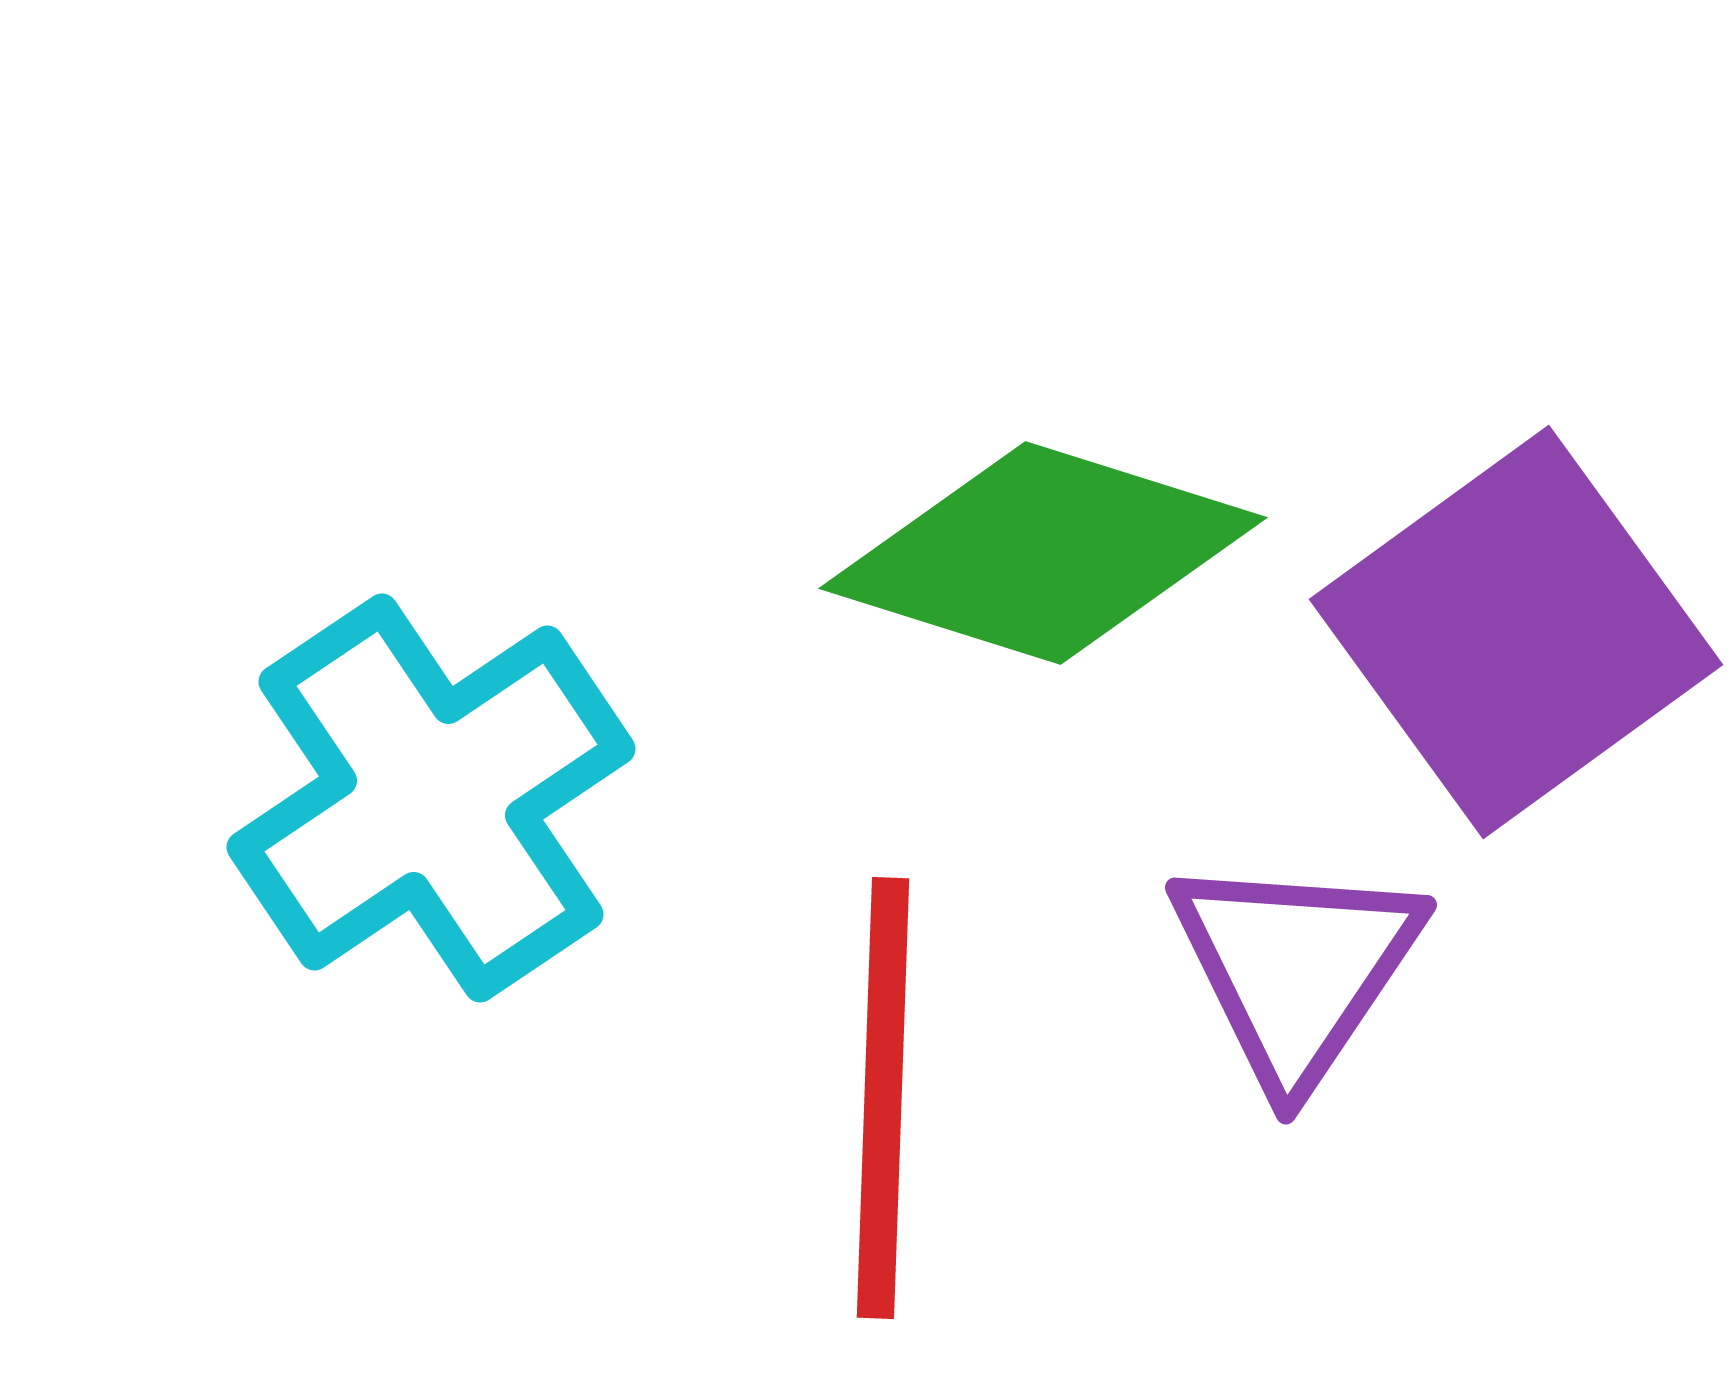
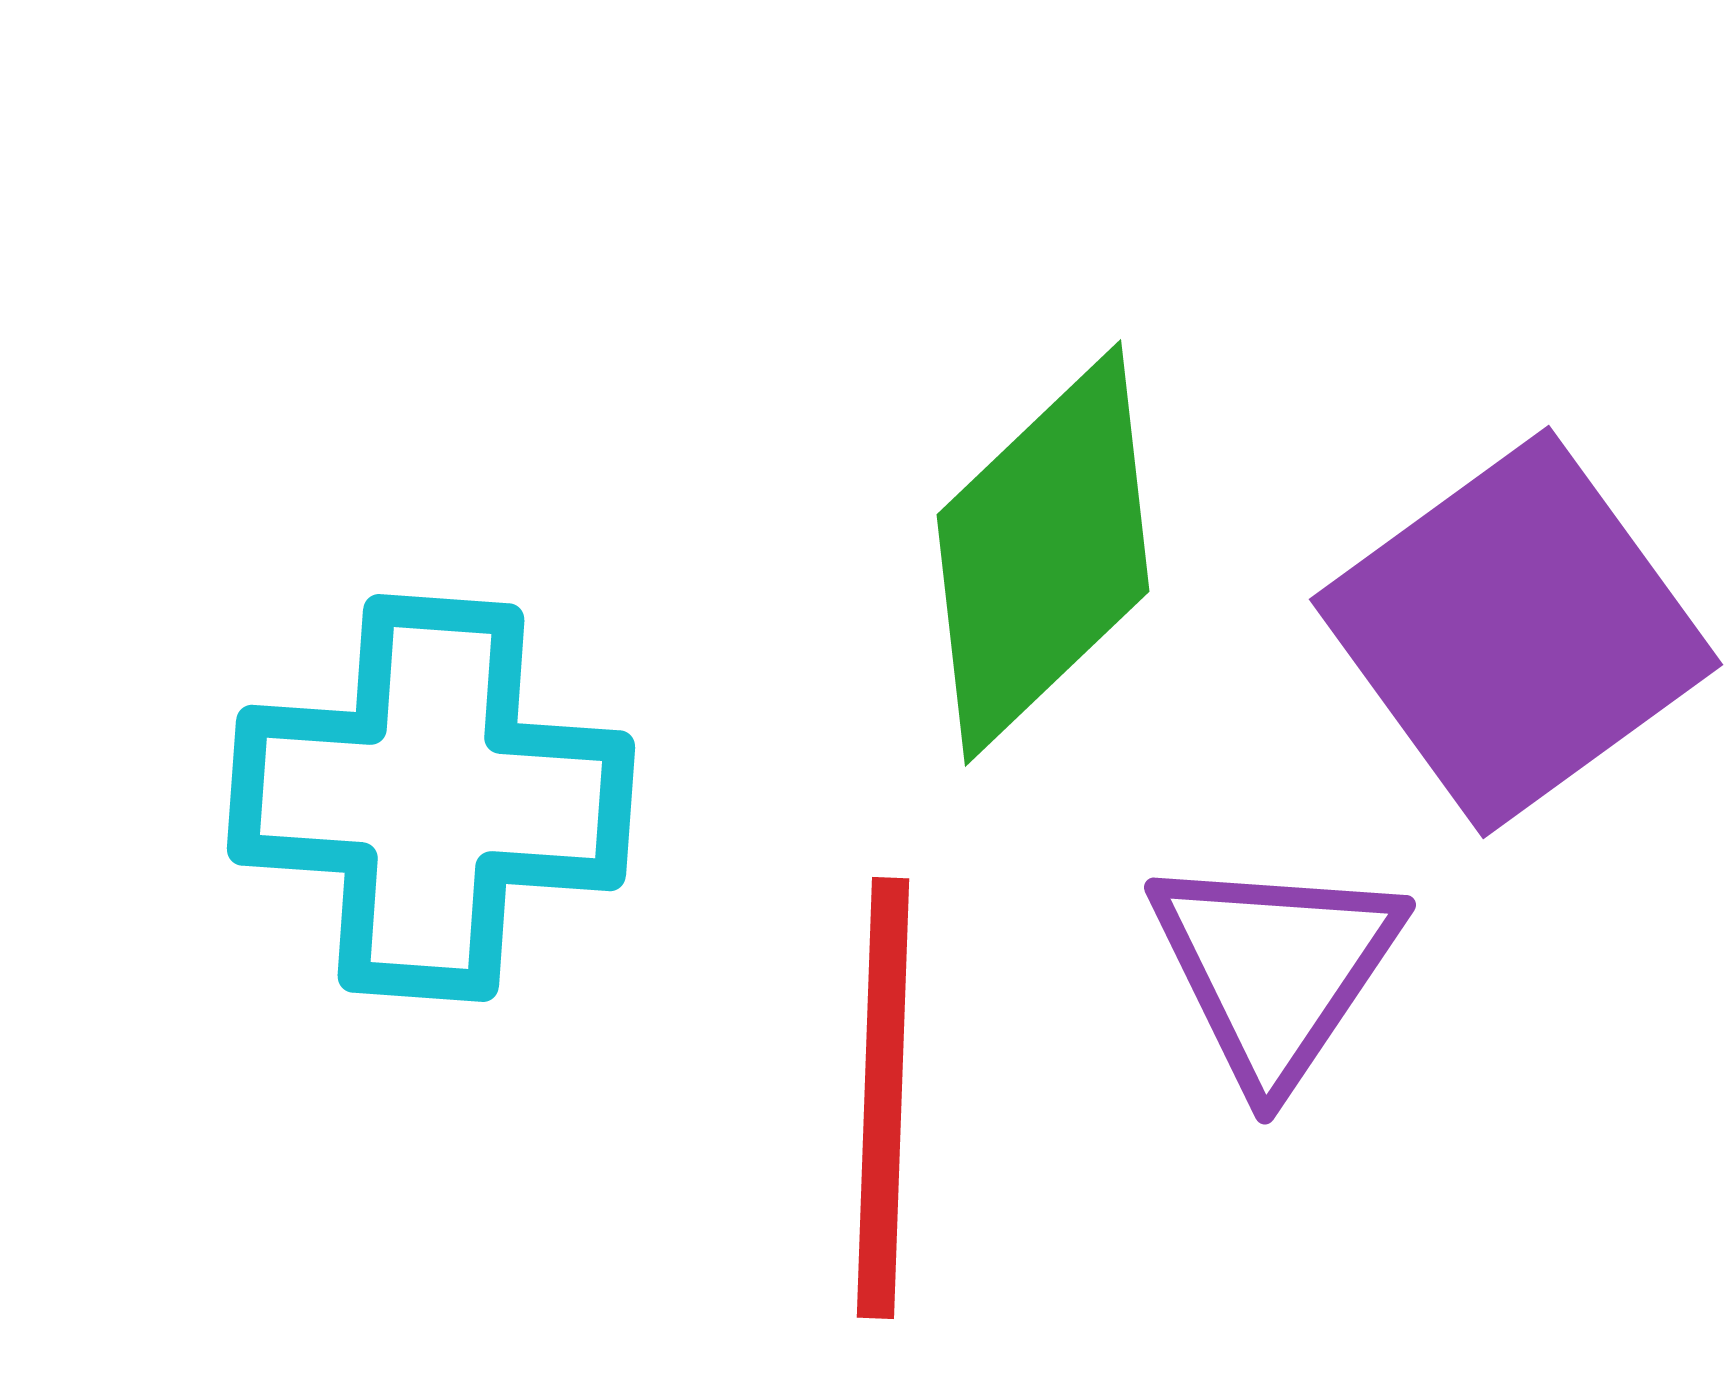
green diamond: rotated 61 degrees counterclockwise
cyan cross: rotated 38 degrees clockwise
purple triangle: moved 21 px left
